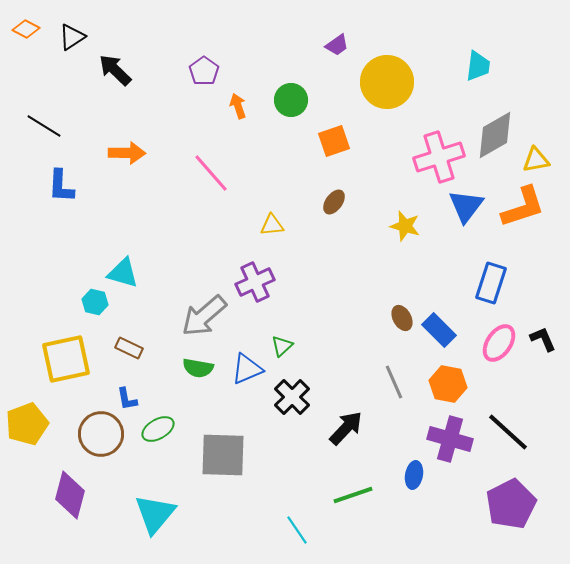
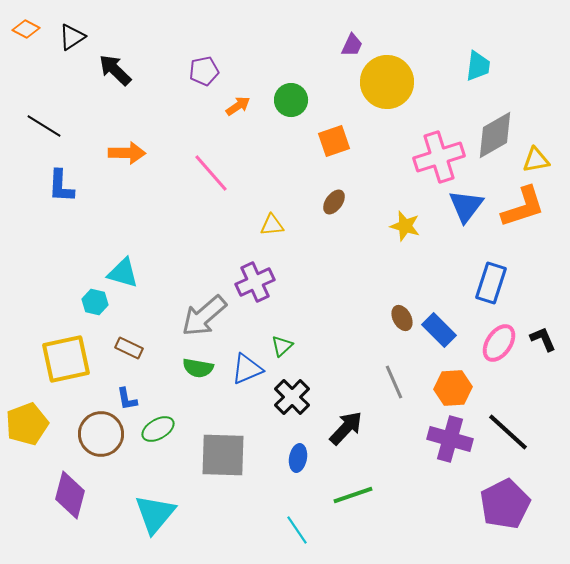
purple trapezoid at (337, 45): moved 15 px right; rotated 30 degrees counterclockwise
purple pentagon at (204, 71): rotated 24 degrees clockwise
orange arrow at (238, 106): rotated 75 degrees clockwise
orange hexagon at (448, 384): moved 5 px right, 4 px down; rotated 15 degrees counterclockwise
blue ellipse at (414, 475): moved 116 px left, 17 px up
purple pentagon at (511, 504): moved 6 px left
